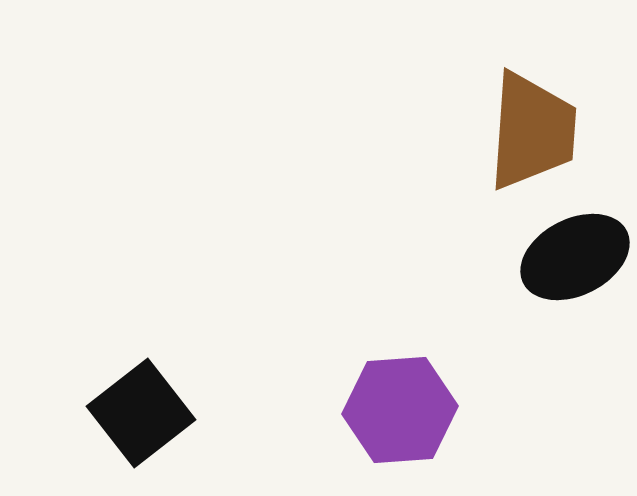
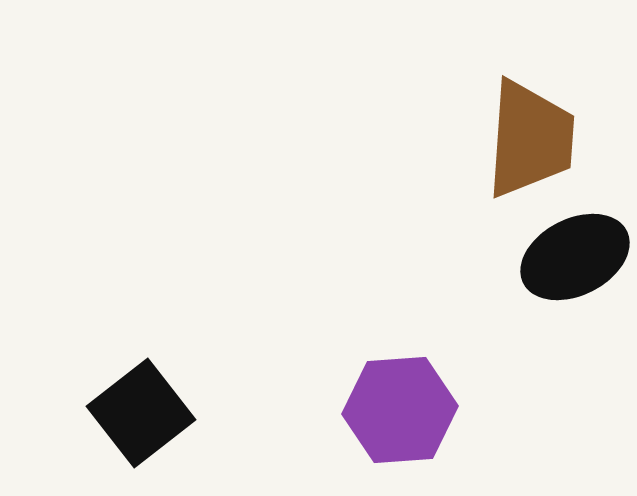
brown trapezoid: moved 2 px left, 8 px down
